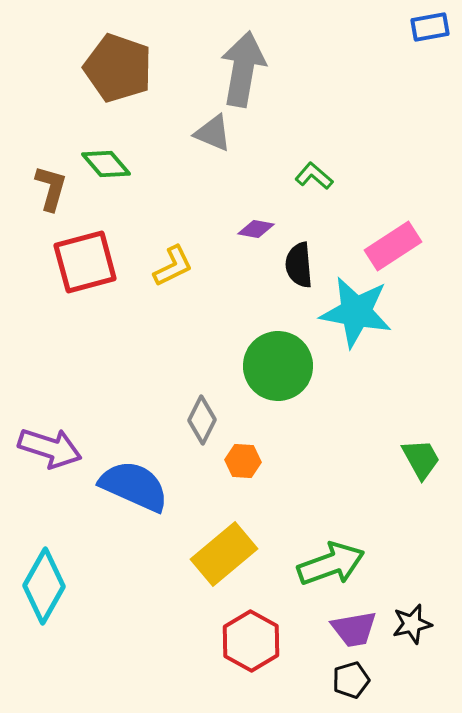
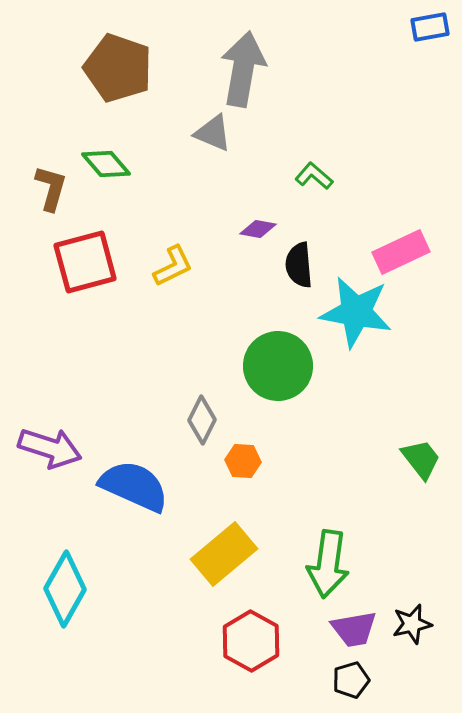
purple diamond: moved 2 px right
pink rectangle: moved 8 px right, 6 px down; rotated 8 degrees clockwise
green trapezoid: rotated 9 degrees counterclockwise
green arrow: moved 3 px left; rotated 118 degrees clockwise
cyan diamond: moved 21 px right, 3 px down
